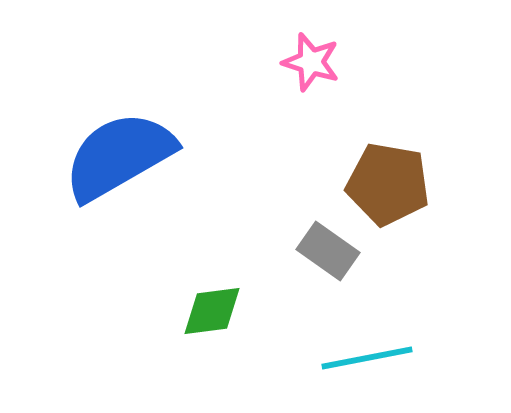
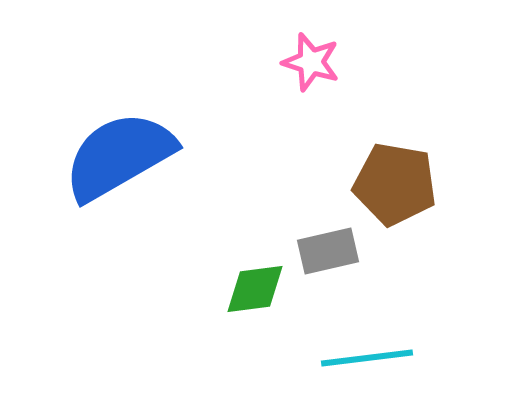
brown pentagon: moved 7 px right
gray rectangle: rotated 48 degrees counterclockwise
green diamond: moved 43 px right, 22 px up
cyan line: rotated 4 degrees clockwise
